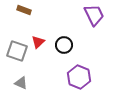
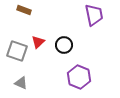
purple trapezoid: rotated 15 degrees clockwise
